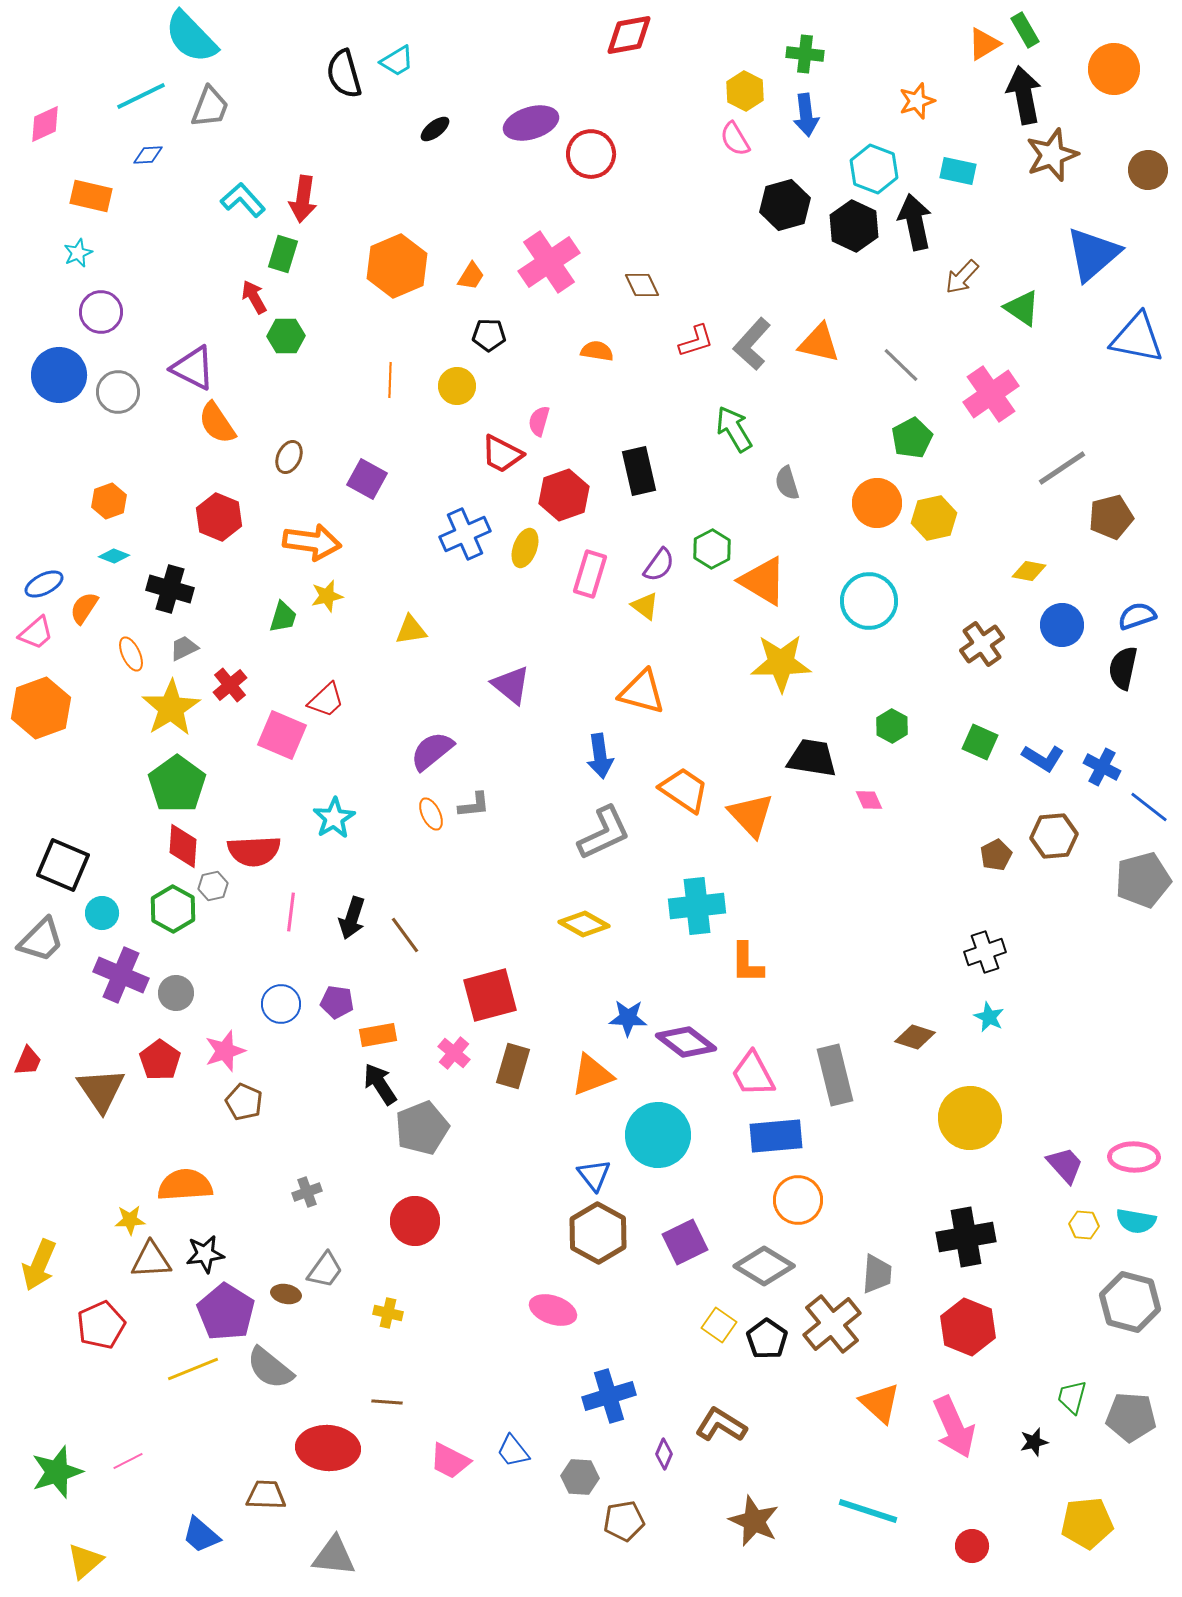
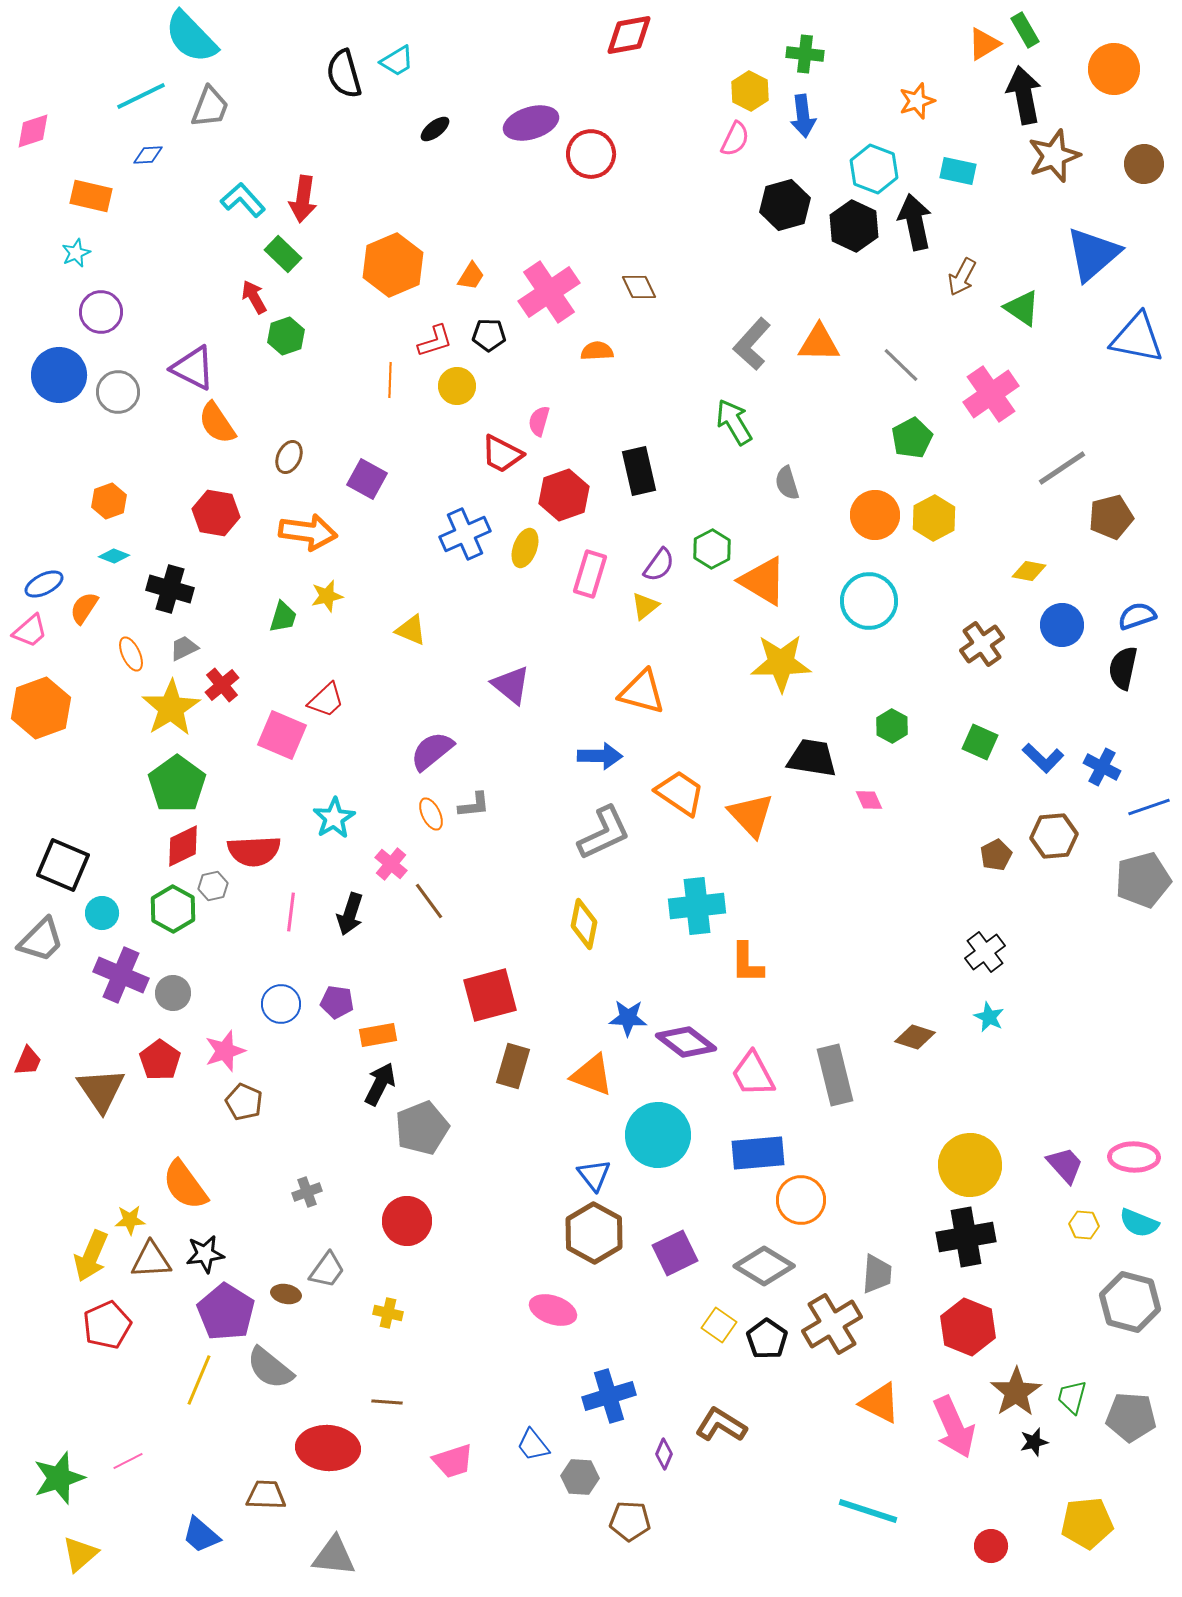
yellow hexagon at (745, 91): moved 5 px right
blue arrow at (806, 115): moved 3 px left, 1 px down
pink diamond at (45, 124): moved 12 px left, 7 px down; rotated 6 degrees clockwise
pink semicircle at (735, 139): rotated 123 degrees counterclockwise
brown star at (1052, 155): moved 2 px right, 1 px down
brown circle at (1148, 170): moved 4 px left, 6 px up
cyan star at (78, 253): moved 2 px left
green rectangle at (283, 254): rotated 63 degrees counterclockwise
pink cross at (549, 262): moved 30 px down
orange hexagon at (397, 266): moved 4 px left, 1 px up
brown arrow at (962, 277): rotated 15 degrees counterclockwise
brown diamond at (642, 285): moved 3 px left, 2 px down
green hexagon at (286, 336): rotated 18 degrees counterclockwise
red L-shape at (696, 341): moved 261 px left
orange triangle at (819, 343): rotated 12 degrees counterclockwise
orange semicircle at (597, 351): rotated 12 degrees counterclockwise
green arrow at (734, 429): moved 7 px up
orange circle at (877, 503): moved 2 px left, 12 px down
red hexagon at (219, 517): moved 3 px left, 4 px up; rotated 12 degrees counterclockwise
yellow hexagon at (934, 518): rotated 15 degrees counterclockwise
orange arrow at (312, 542): moved 4 px left, 10 px up
yellow triangle at (645, 606): rotated 44 degrees clockwise
yellow triangle at (411, 630): rotated 32 degrees clockwise
pink trapezoid at (36, 633): moved 6 px left, 2 px up
red cross at (230, 685): moved 8 px left
blue arrow at (600, 756): rotated 81 degrees counterclockwise
blue L-shape at (1043, 758): rotated 12 degrees clockwise
orange trapezoid at (684, 790): moved 4 px left, 3 px down
blue line at (1149, 807): rotated 57 degrees counterclockwise
red diamond at (183, 846): rotated 60 degrees clockwise
black arrow at (352, 918): moved 2 px left, 4 px up
yellow diamond at (584, 924): rotated 72 degrees clockwise
brown line at (405, 935): moved 24 px right, 34 px up
black cross at (985, 952): rotated 18 degrees counterclockwise
gray circle at (176, 993): moved 3 px left
pink cross at (454, 1053): moved 63 px left, 189 px up
orange triangle at (592, 1075): rotated 42 degrees clockwise
black arrow at (380, 1084): rotated 60 degrees clockwise
yellow circle at (970, 1118): moved 47 px down
blue rectangle at (776, 1136): moved 18 px left, 17 px down
orange semicircle at (185, 1185): rotated 122 degrees counterclockwise
orange circle at (798, 1200): moved 3 px right
red circle at (415, 1221): moved 8 px left
cyan semicircle at (1136, 1221): moved 3 px right, 2 px down; rotated 12 degrees clockwise
brown hexagon at (598, 1233): moved 4 px left
purple square at (685, 1242): moved 10 px left, 11 px down
yellow arrow at (39, 1265): moved 52 px right, 9 px up
gray trapezoid at (325, 1270): moved 2 px right
brown cross at (832, 1324): rotated 8 degrees clockwise
red pentagon at (101, 1325): moved 6 px right
yellow line at (193, 1369): moved 6 px right, 11 px down; rotated 45 degrees counterclockwise
orange triangle at (880, 1403): rotated 15 degrees counterclockwise
blue trapezoid at (513, 1451): moved 20 px right, 6 px up
pink trapezoid at (450, 1461): moved 3 px right; rotated 45 degrees counterclockwise
green star at (57, 1472): moved 2 px right, 6 px down
brown pentagon at (624, 1521): moved 6 px right; rotated 12 degrees clockwise
brown star at (754, 1521): moved 262 px right, 129 px up; rotated 15 degrees clockwise
red circle at (972, 1546): moved 19 px right
yellow triangle at (85, 1561): moved 5 px left, 7 px up
